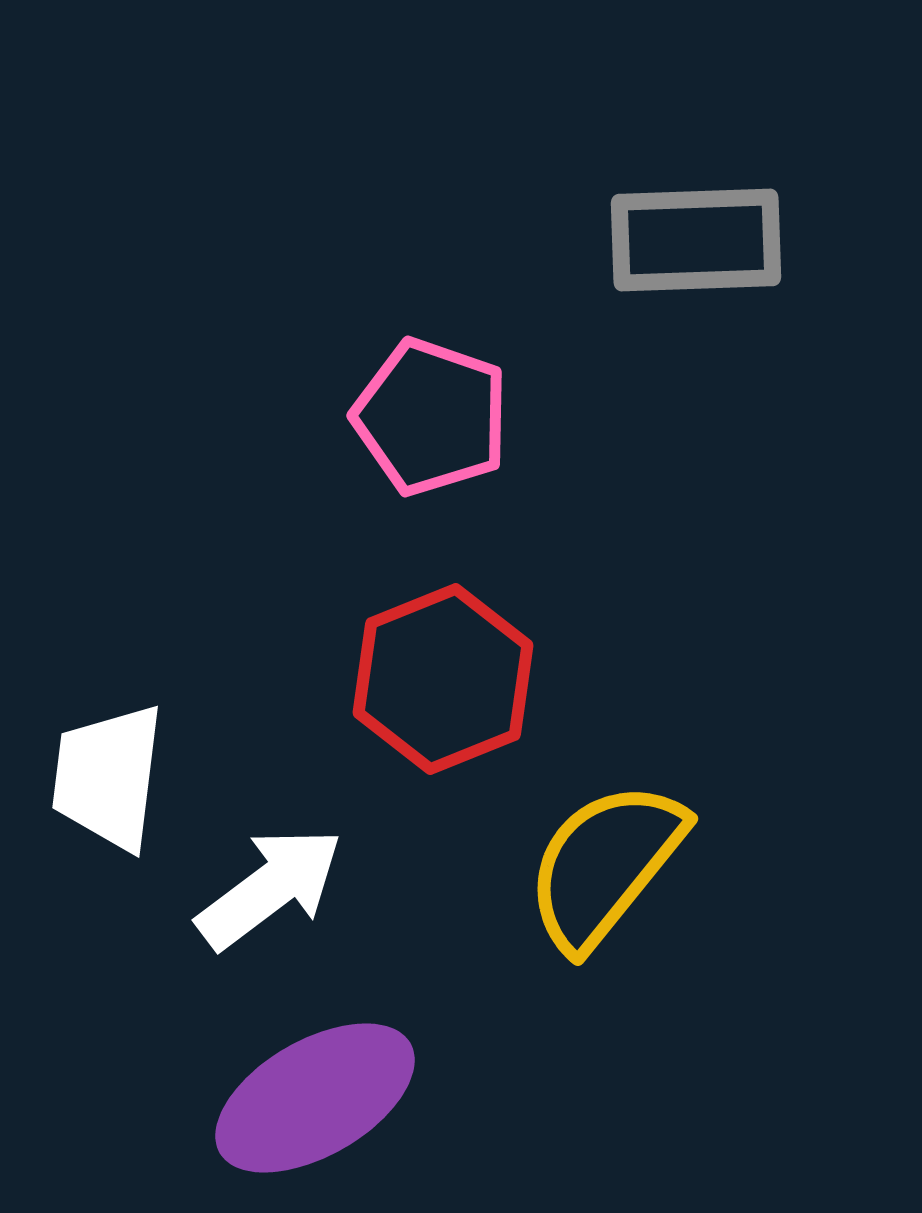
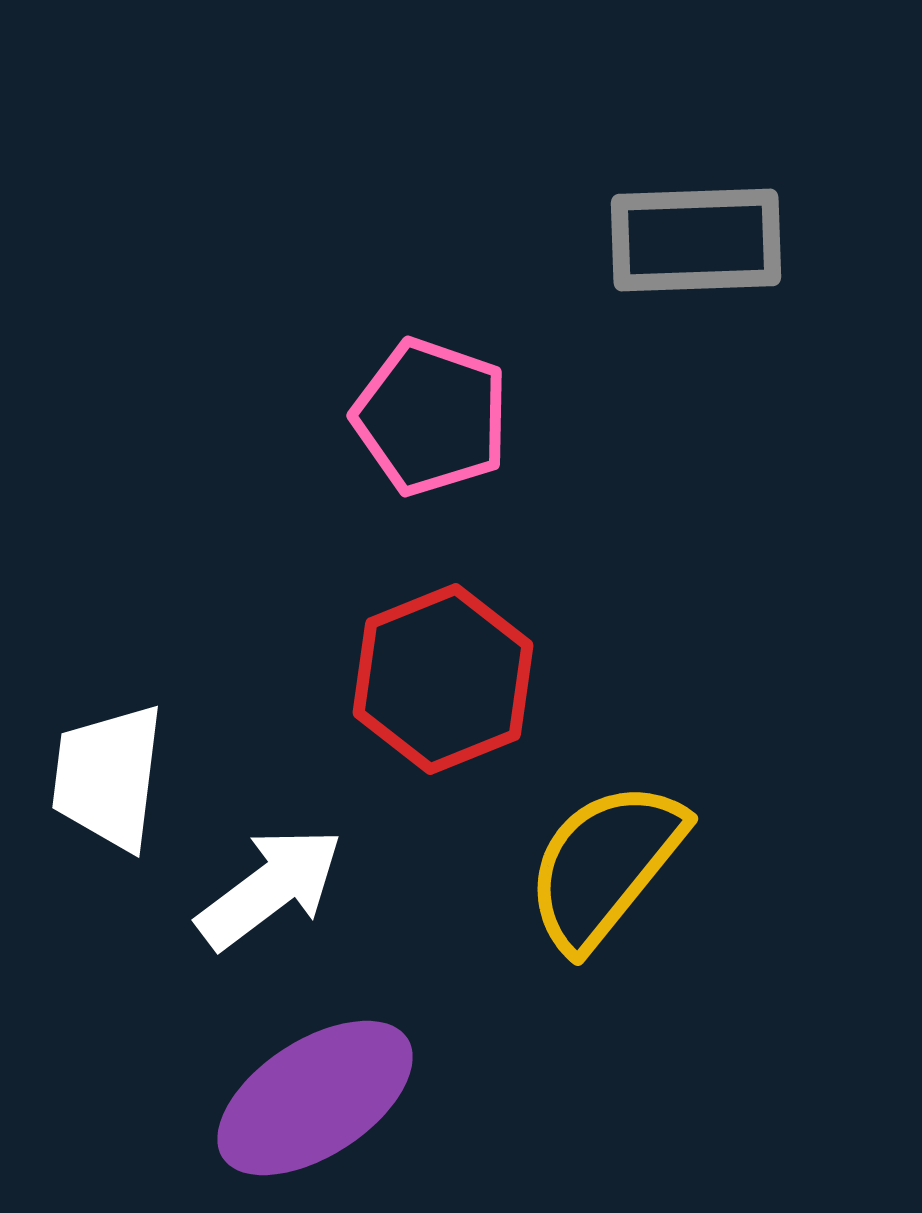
purple ellipse: rotated 3 degrees counterclockwise
